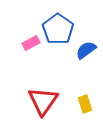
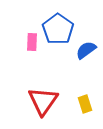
pink rectangle: moved 1 px right, 1 px up; rotated 60 degrees counterclockwise
